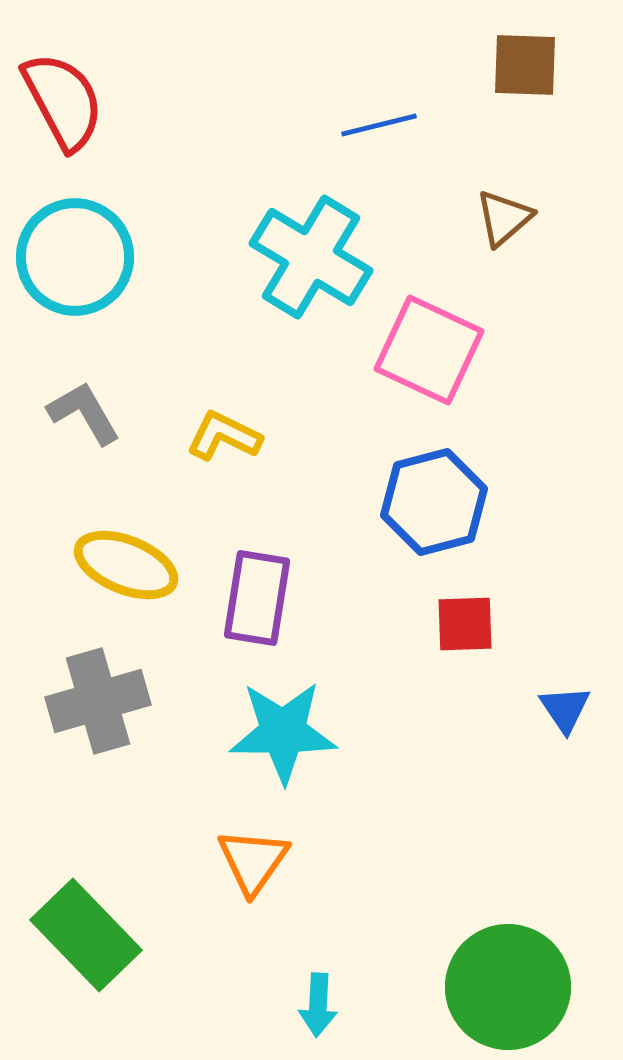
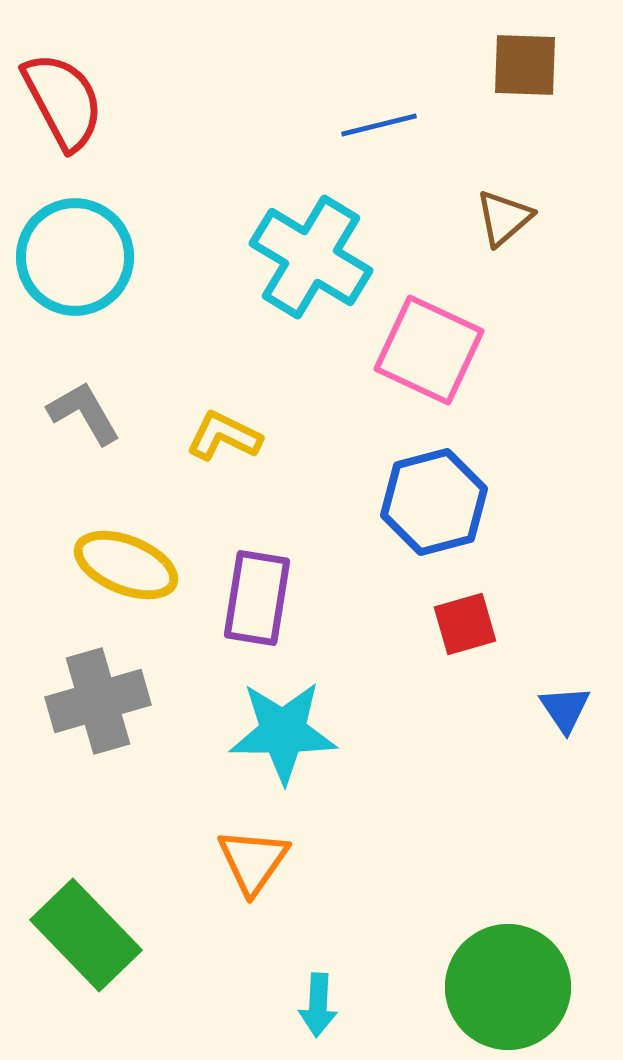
red square: rotated 14 degrees counterclockwise
